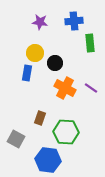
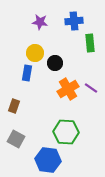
orange cross: moved 3 px right, 1 px down; rotated 30 degrees clockwise
brown rectangle: moved 26 px left, 12 px up
